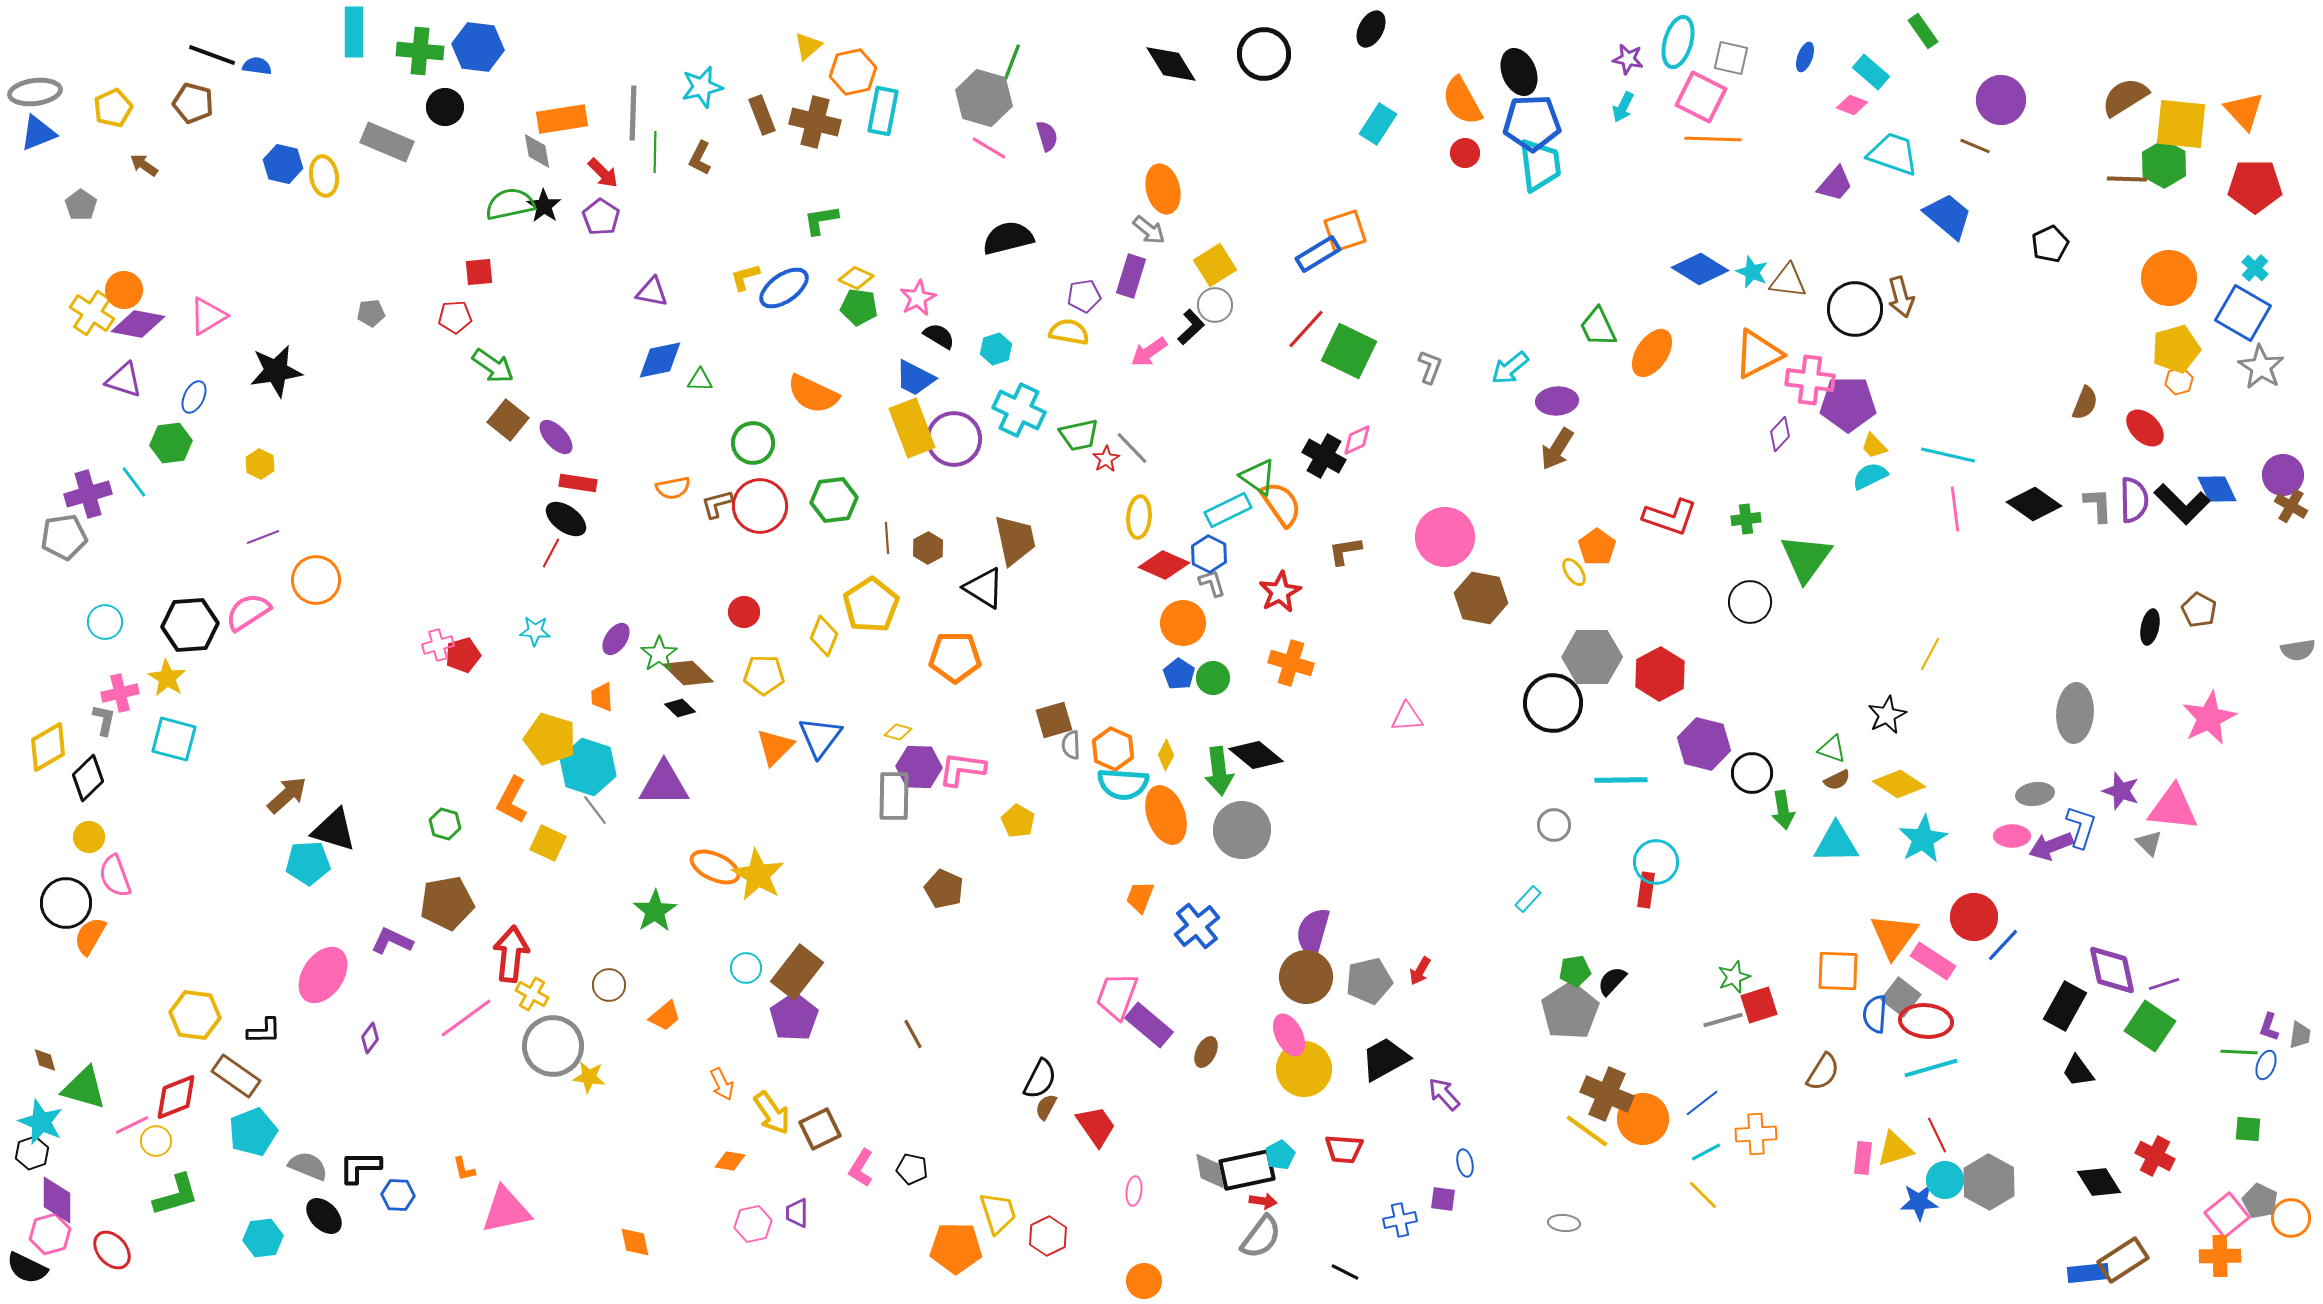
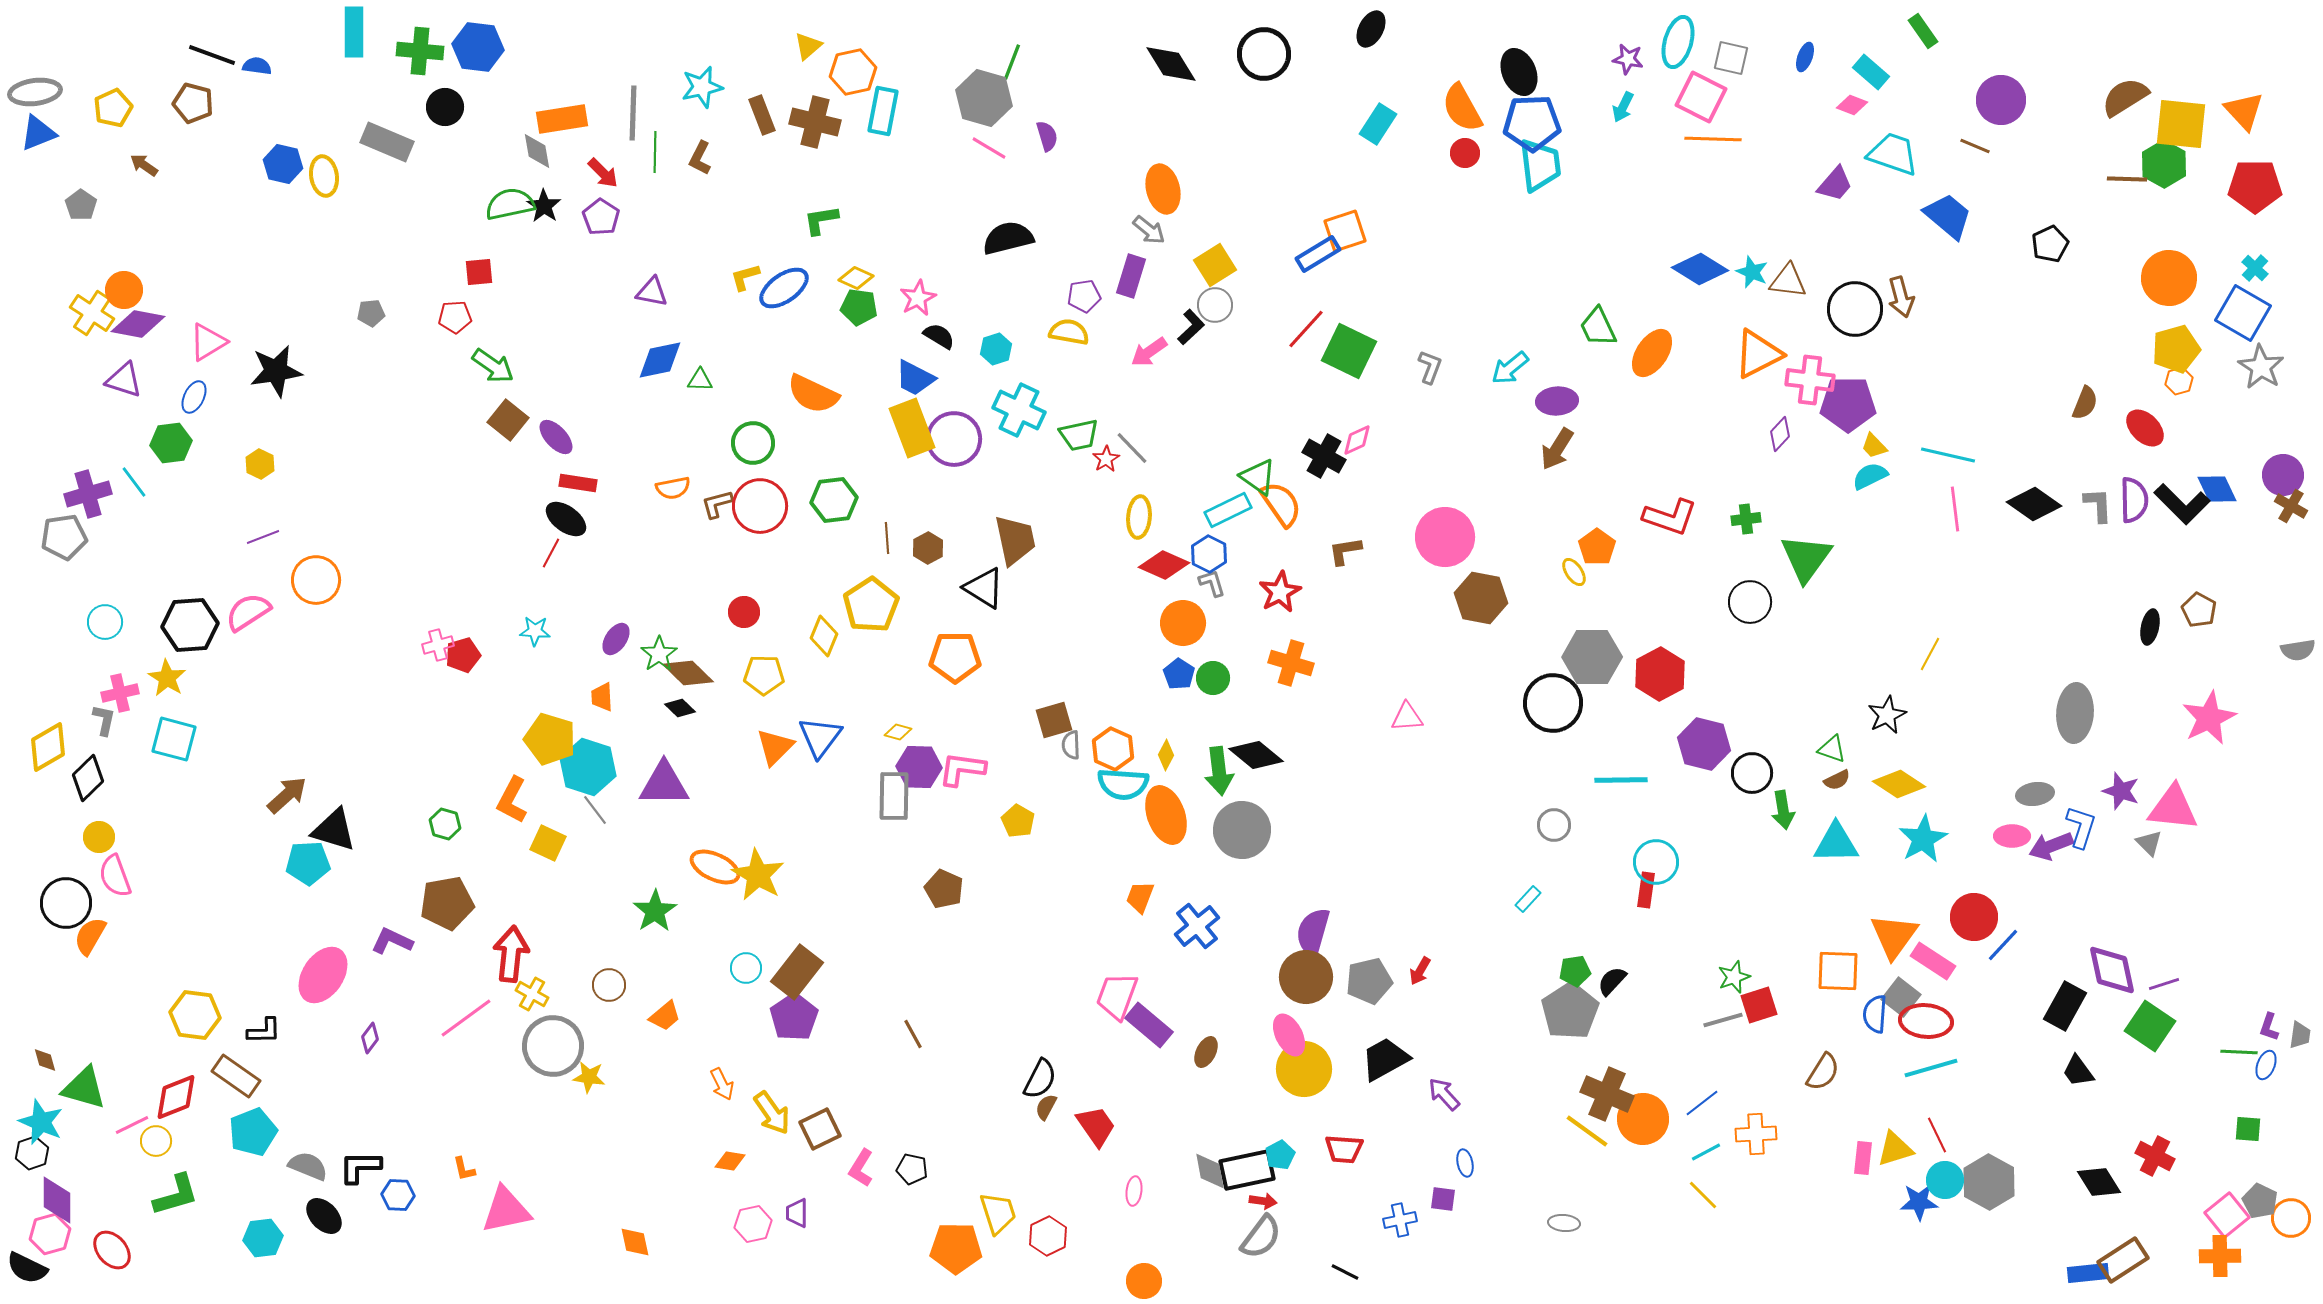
orange semicircle at (1462, 101): moved 7 px down
pink triangle at (208, 316): moved 26 px down
yellow circle at (89, 837): moved 10 px right
